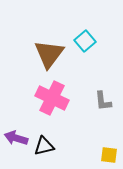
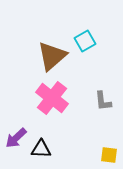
cyan square: rotated 10 degrees clockwise
brown triangle: moved 3 px right, 2 px down; rotated 12 degrees clockwise
pink cross: rotated 12 degrees clockwise
purple arrow: rotated 60 degrees counterclockwise
black triangle: moved 3 px left, 3 px down; rotated 15 degrees clockwise
